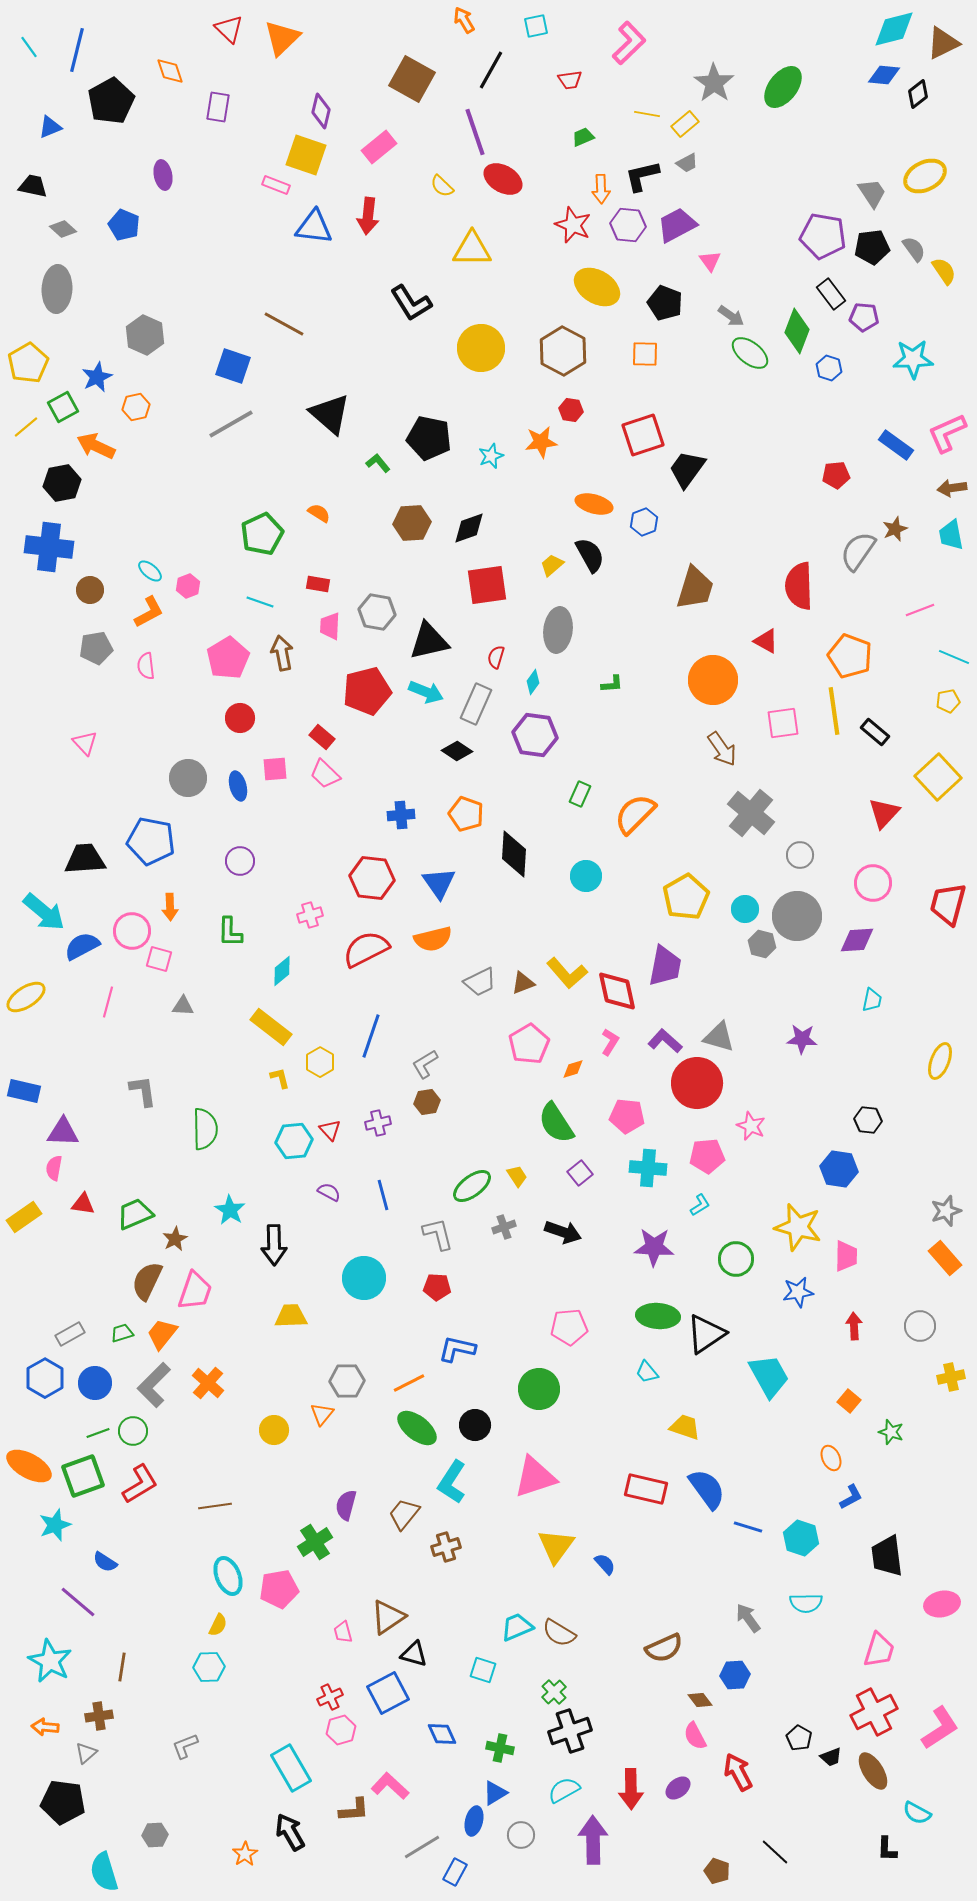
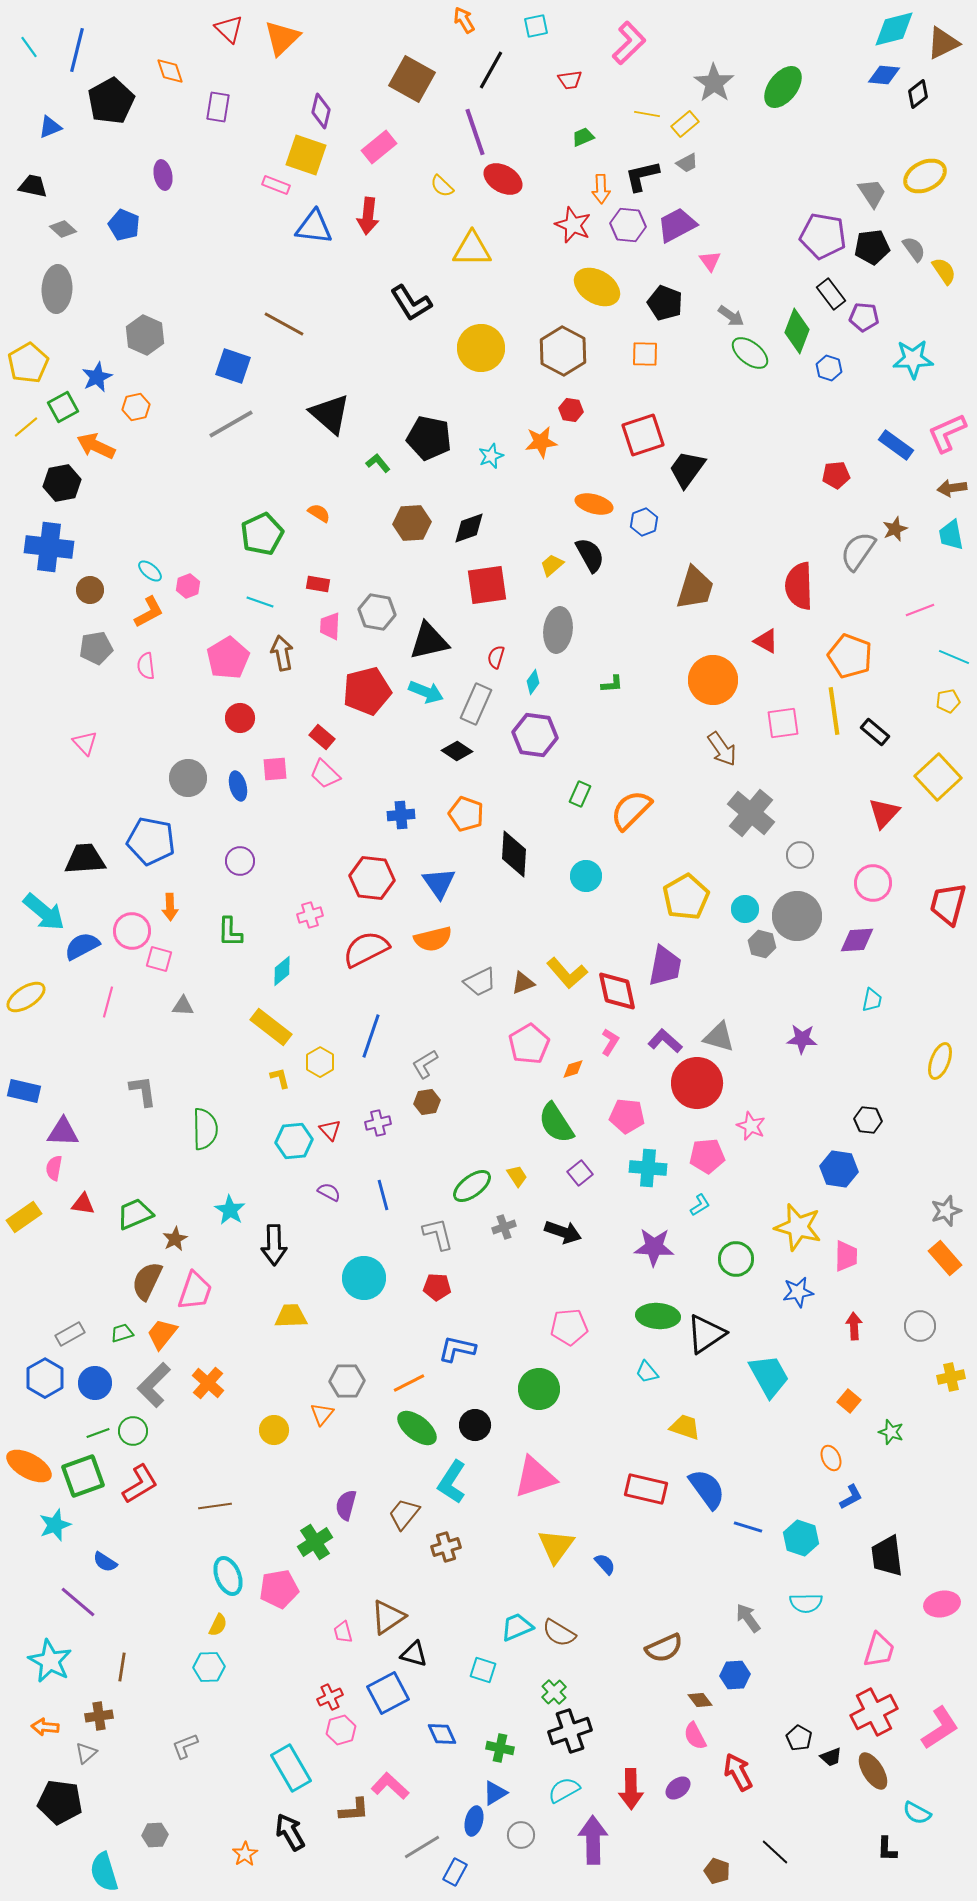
orange semicircle at (635, 814): moved 4 px left, 4 px up
black pentagon at (63, 1802): moved 3 px left
